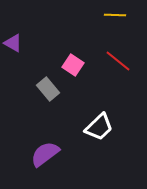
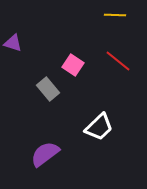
purple triangle: rotated 12 degrees counterclockwise
